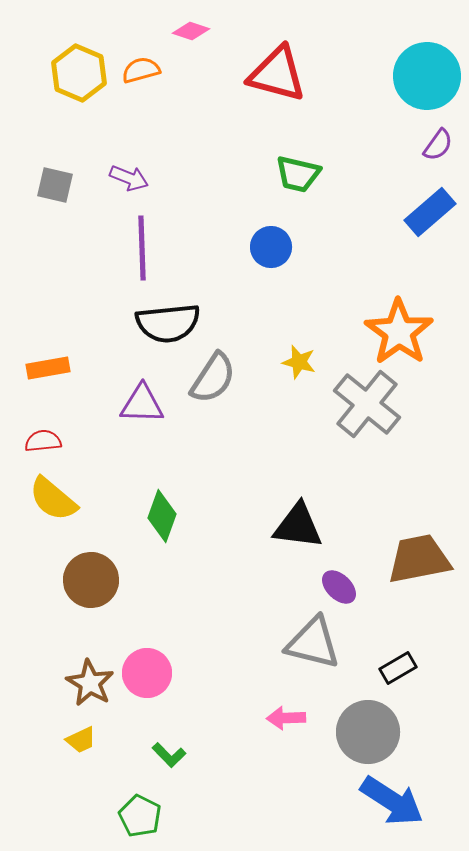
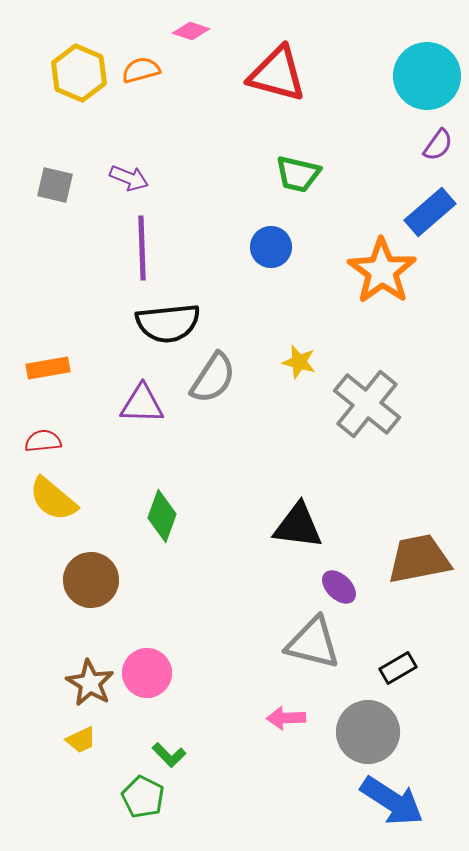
orange star: moved 17 px left, 61 px up
green pentagon: moved 3 px right, 19 px up
